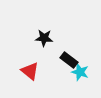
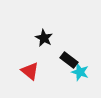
black star: rotated 24 degrees clockwise
